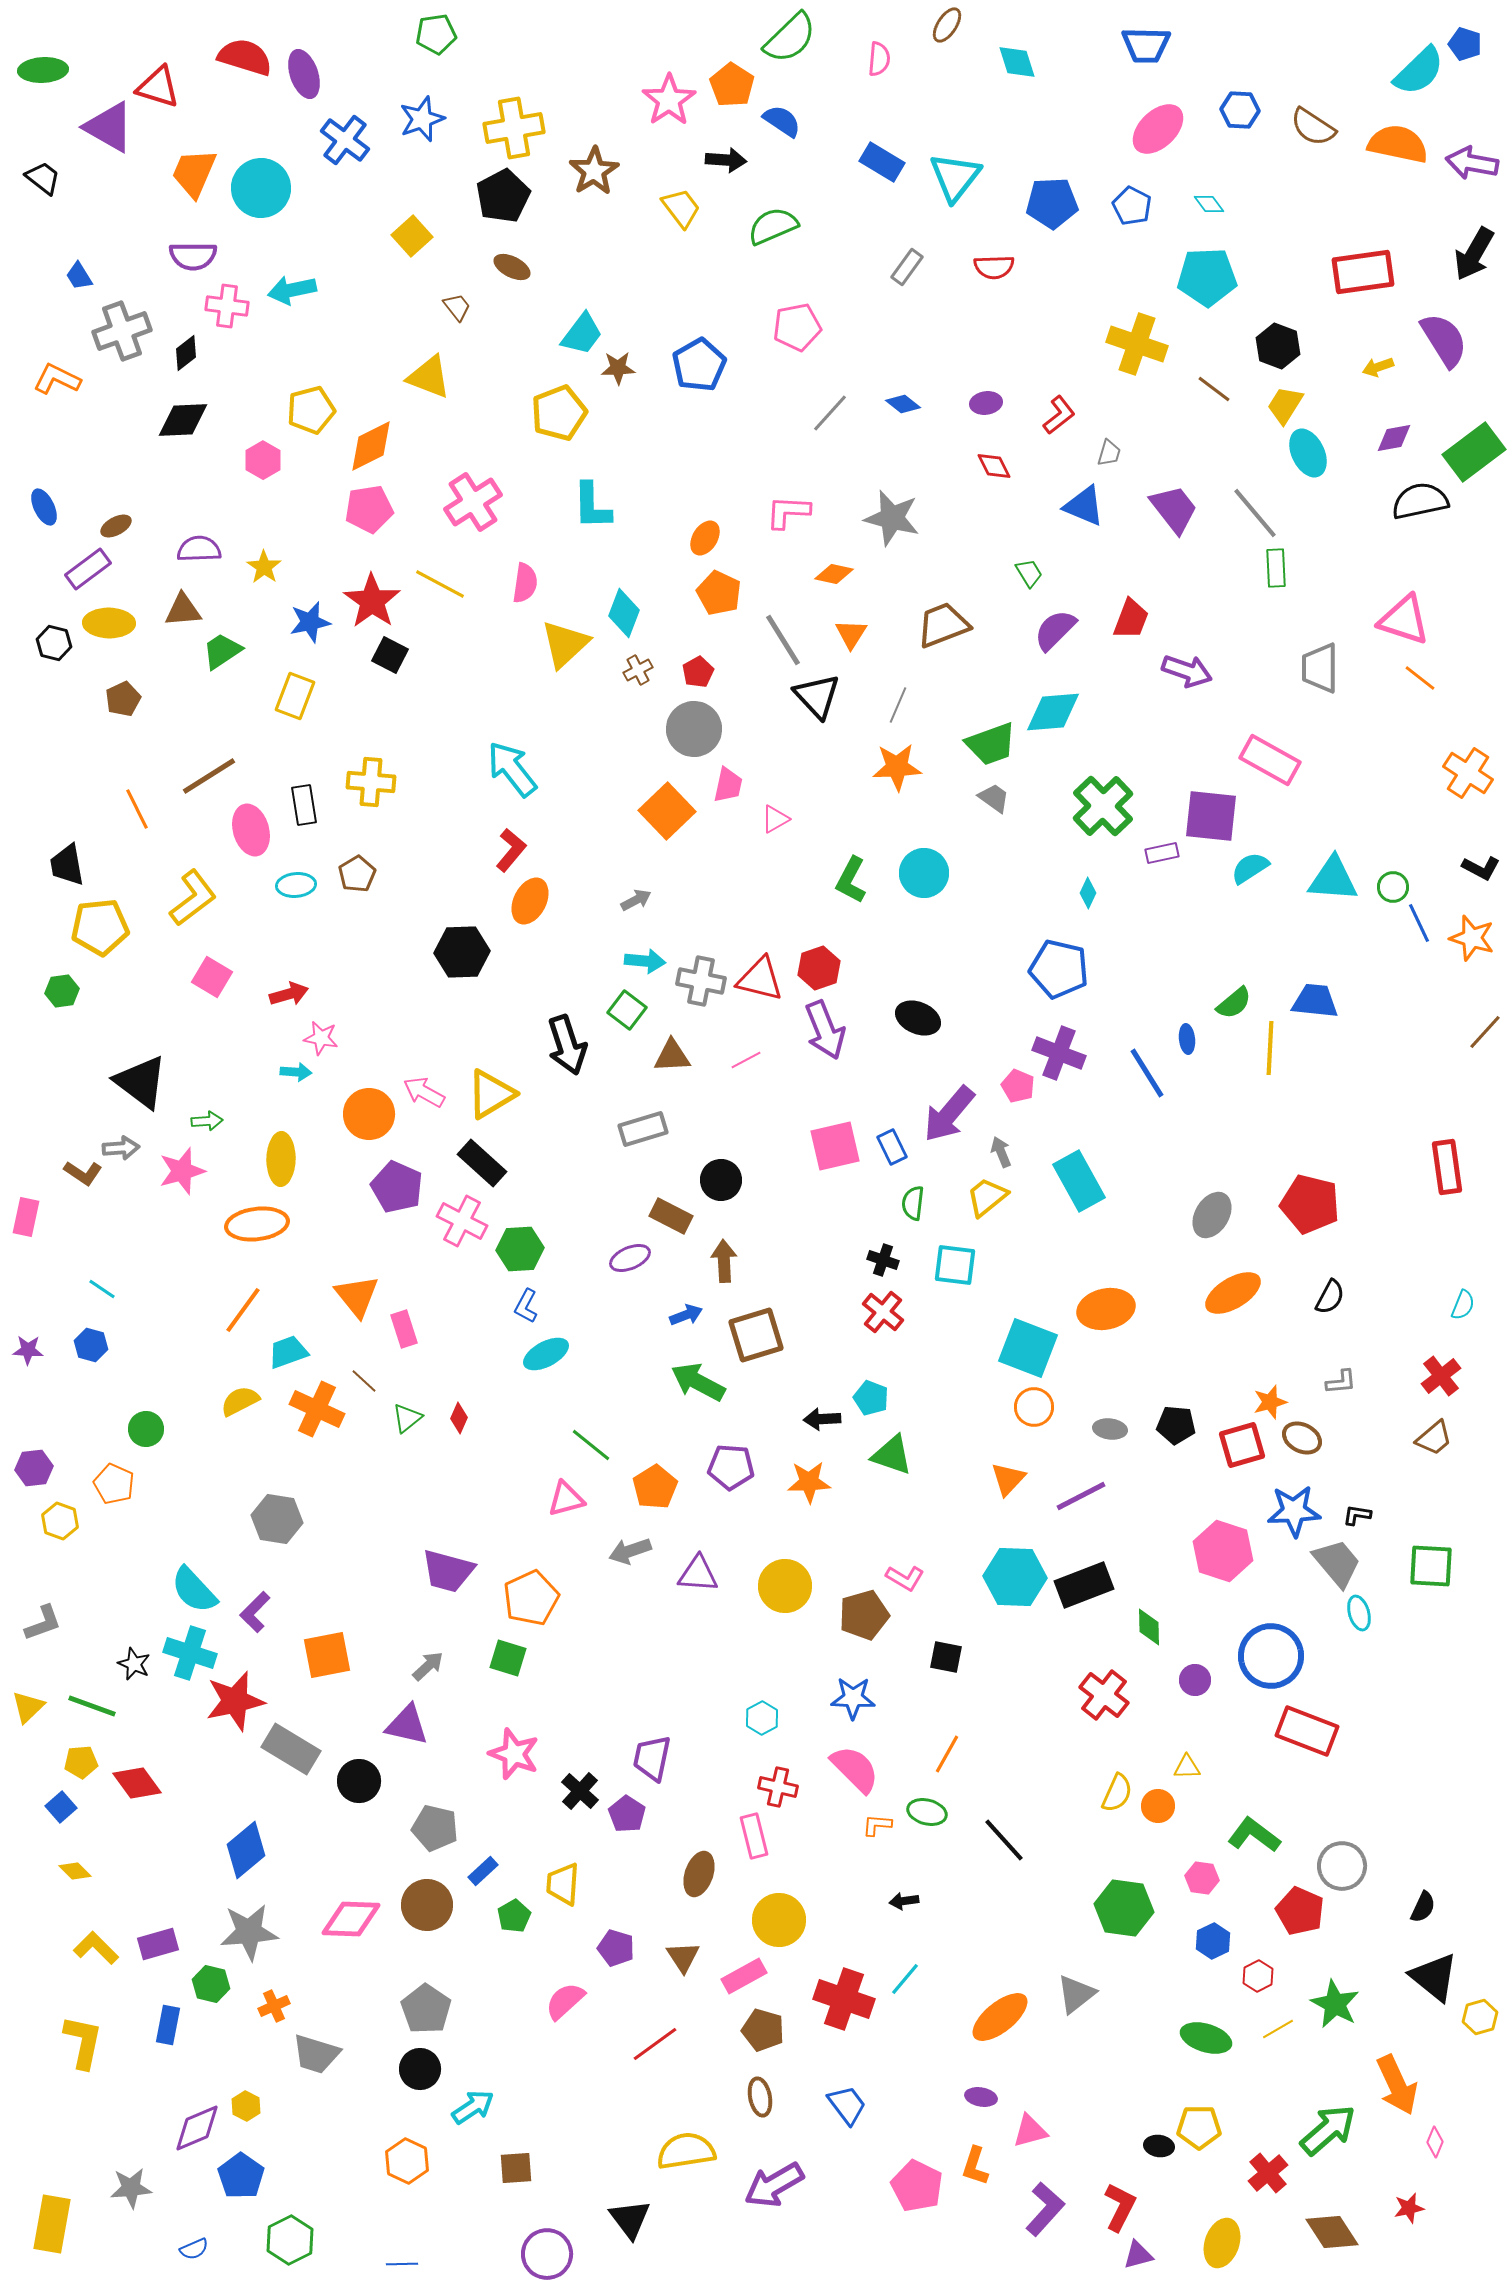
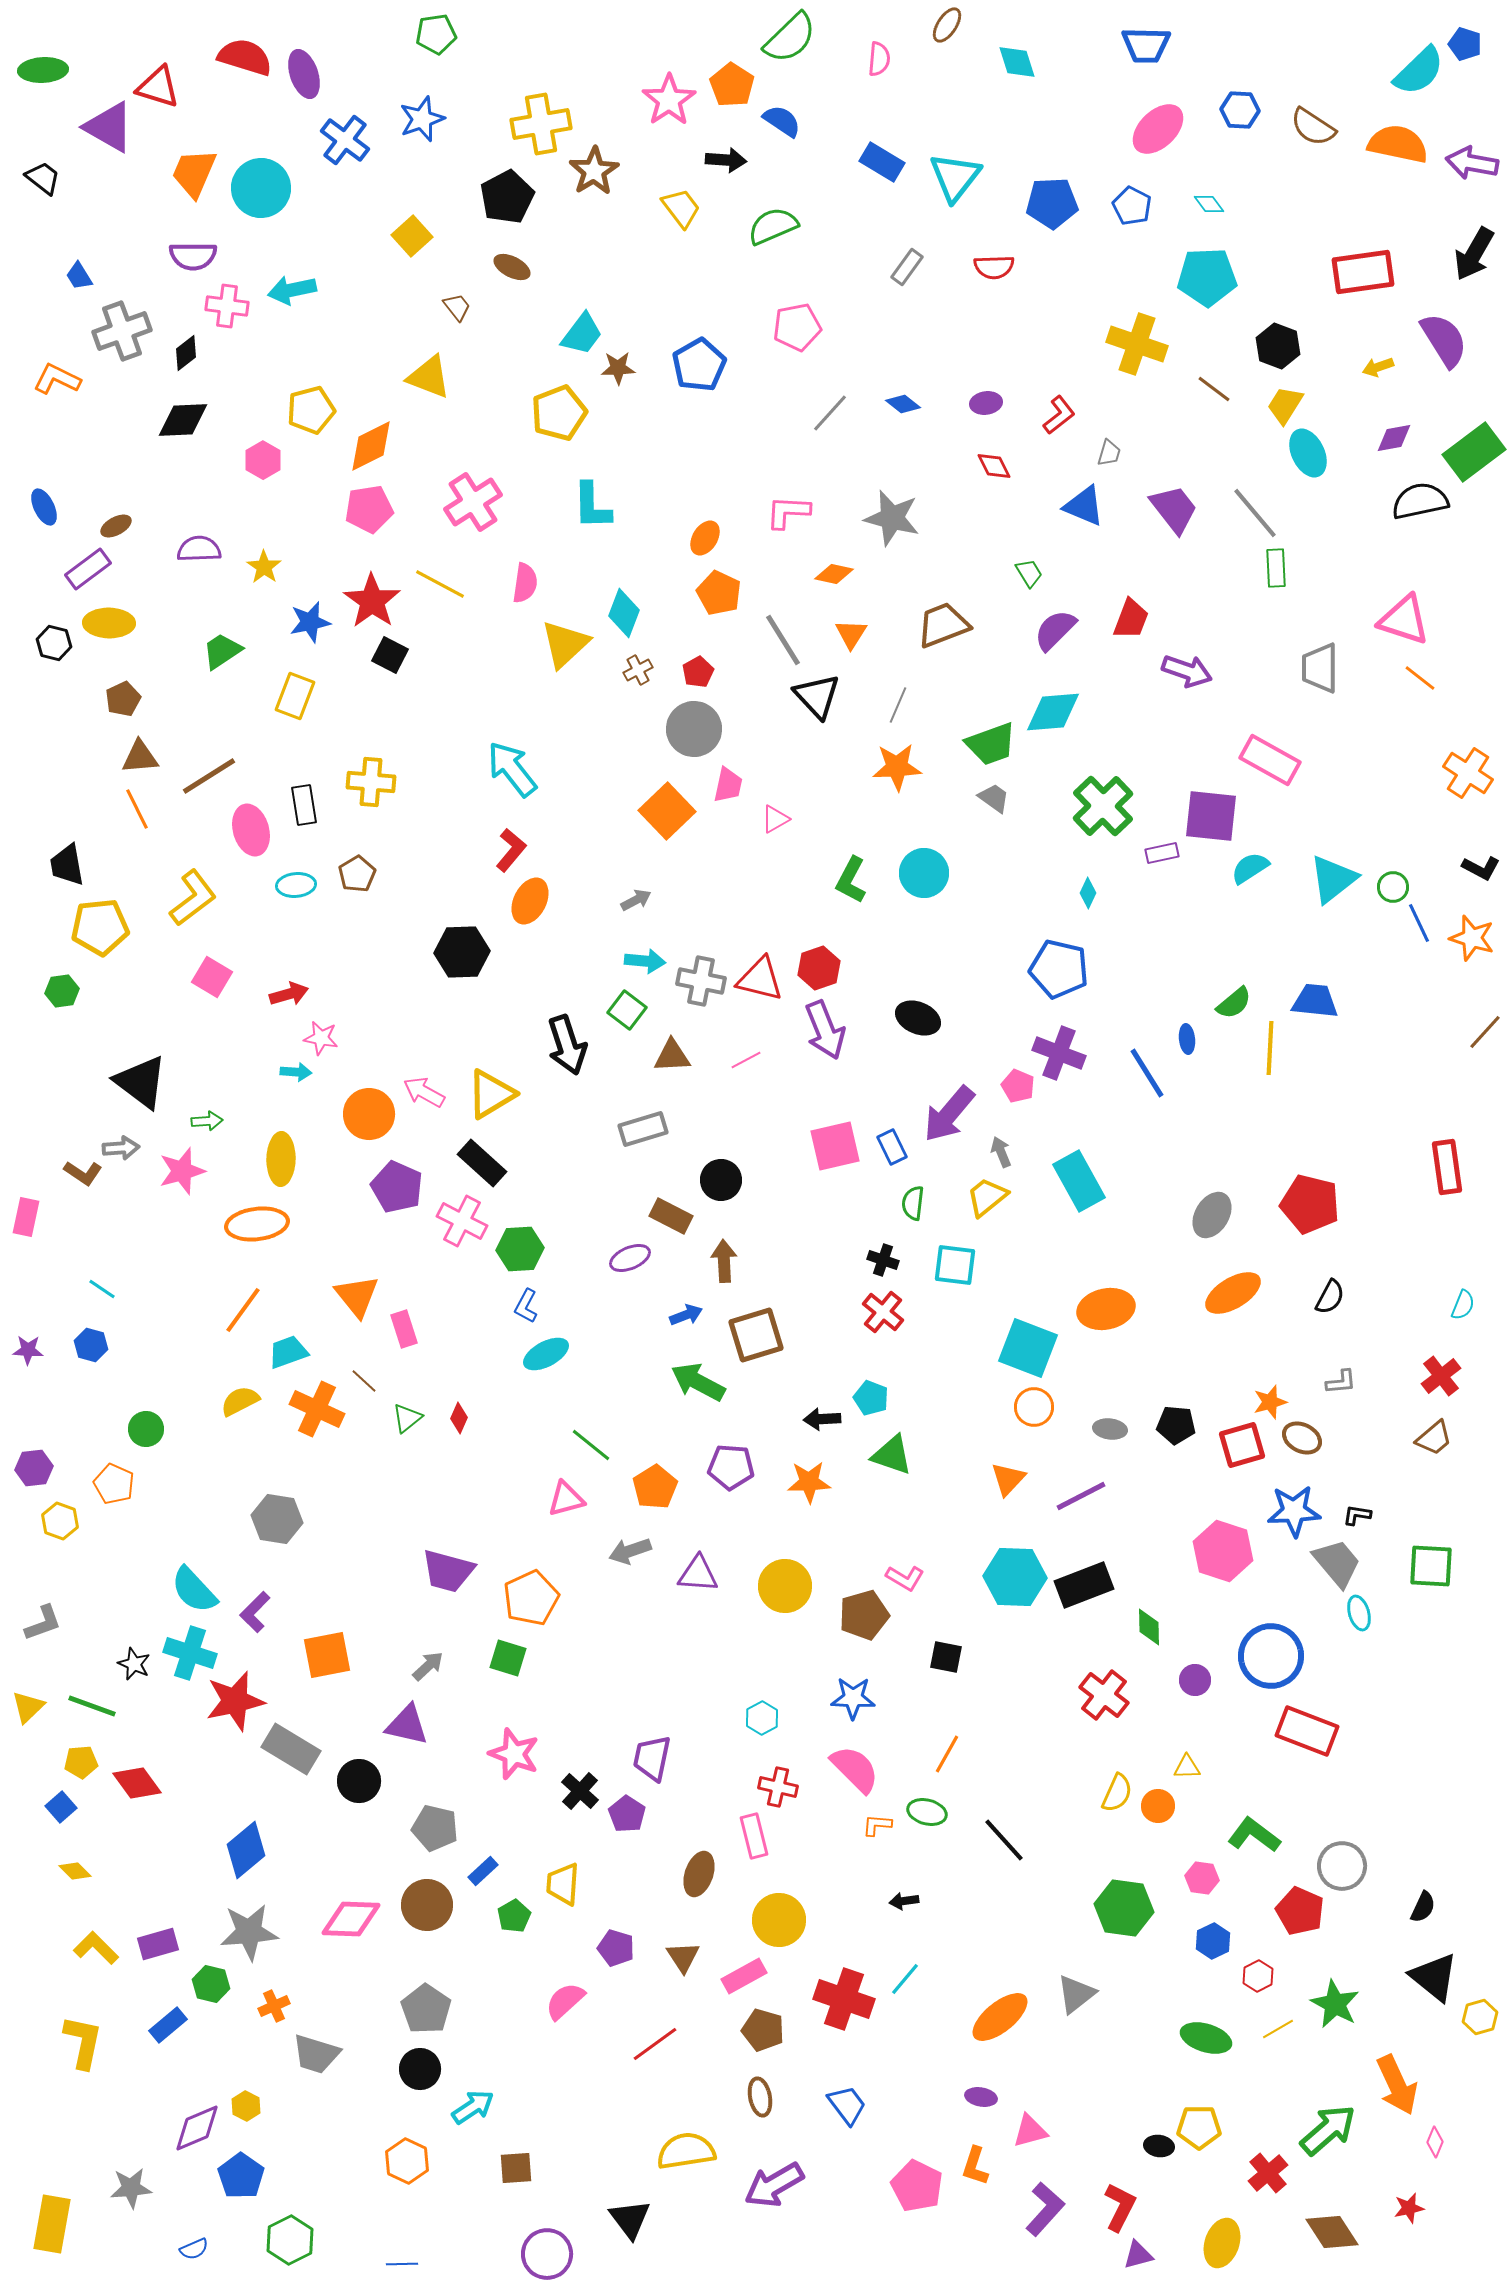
yellow cross at (514, 128): moved 27 px right, 4 px up
black pentagon at (503, 196): moved 4 px right, 1 px down
brown triangle at (183, 610): moved 43 px left, 147 px down
cyan triangle at (1333, 879): rotated 42 degrees counterclockwise
blue rectangle at (168, 2025): rotated 39 degrees clockwise
